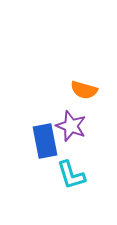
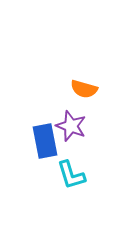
orange semicircle: moved 1 px up
